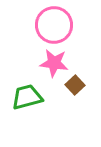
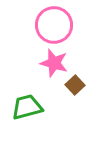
pink star: rotated 8 degrees clockwise
green trapezoid: moved 10 px down
